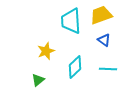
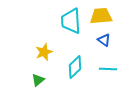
yellow trapezoid: moved 1 px down; rotated 15 degrees clockwise
yellow star: moved 2 px left, 1 px down
